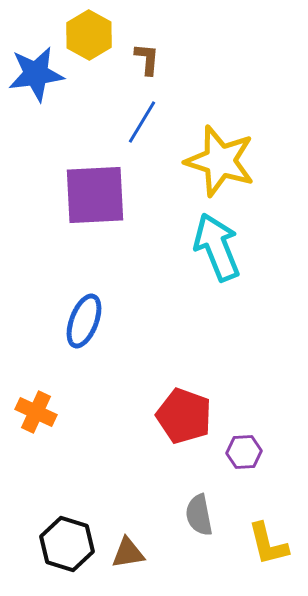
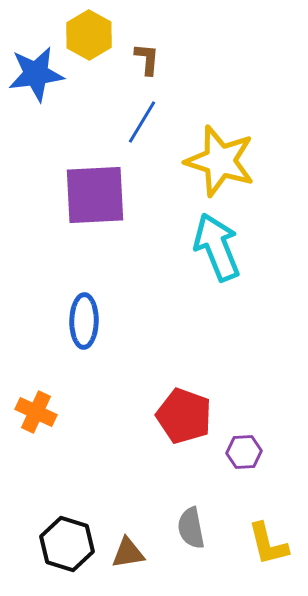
blue ellipse: rotated 20 degrees counterclockwise
gray semicircle: moved 8 px left, 13 px down
